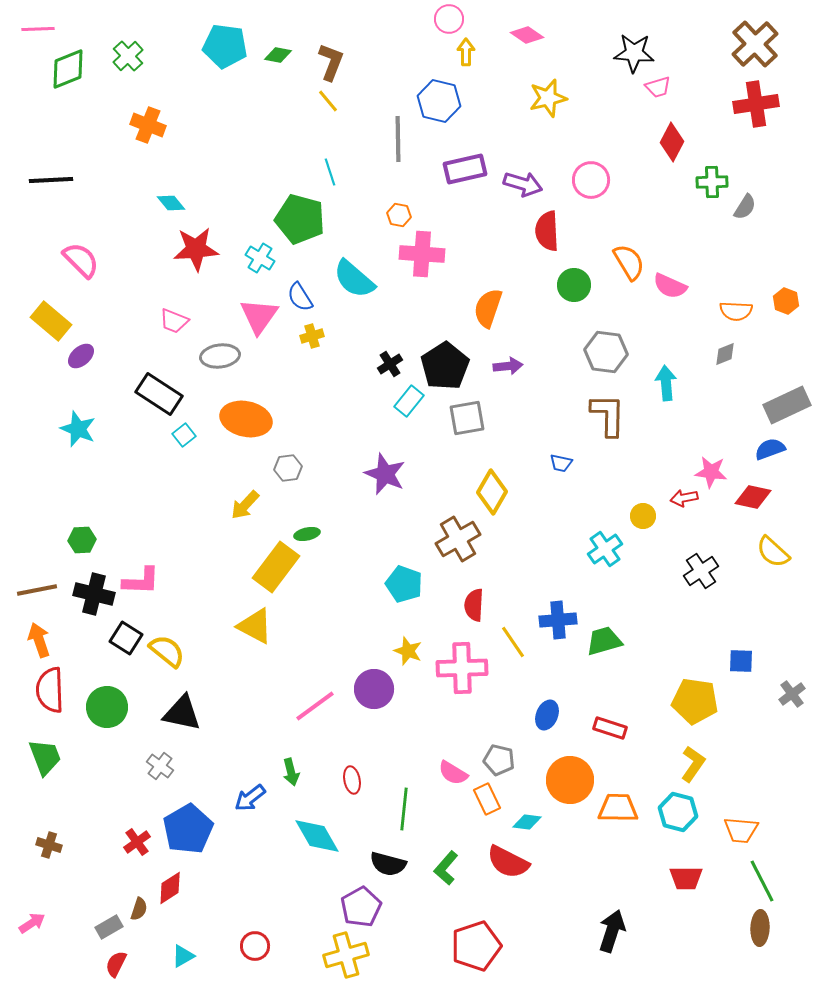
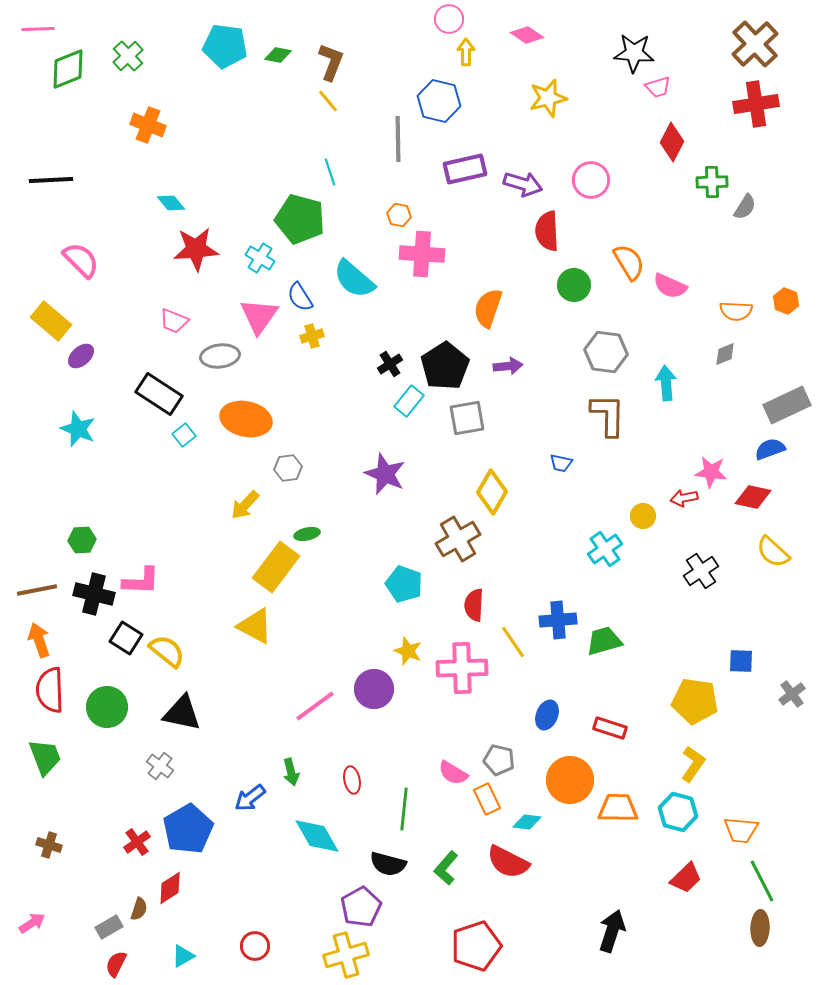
red trapezoid at (686, 878): rotated 44 degrees counterclockwise
